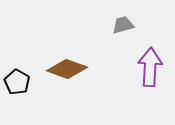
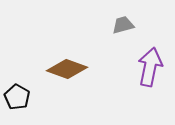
purple arrow: rotated 9 degrees clockwise
black pentagon: moved 15 px down
